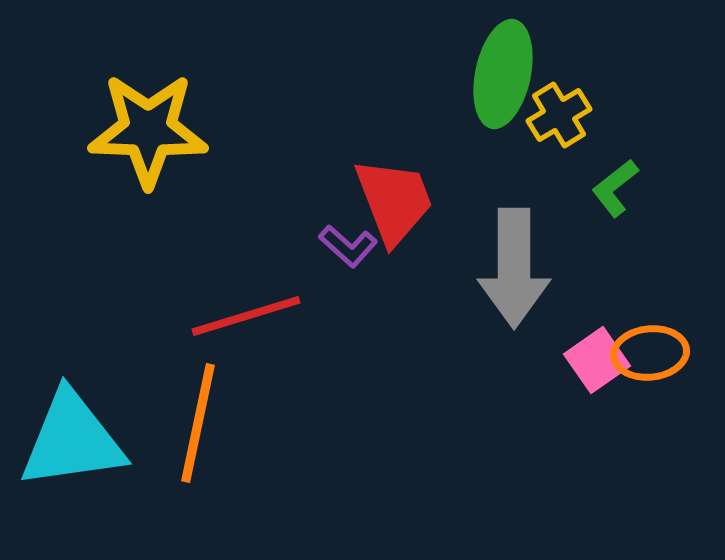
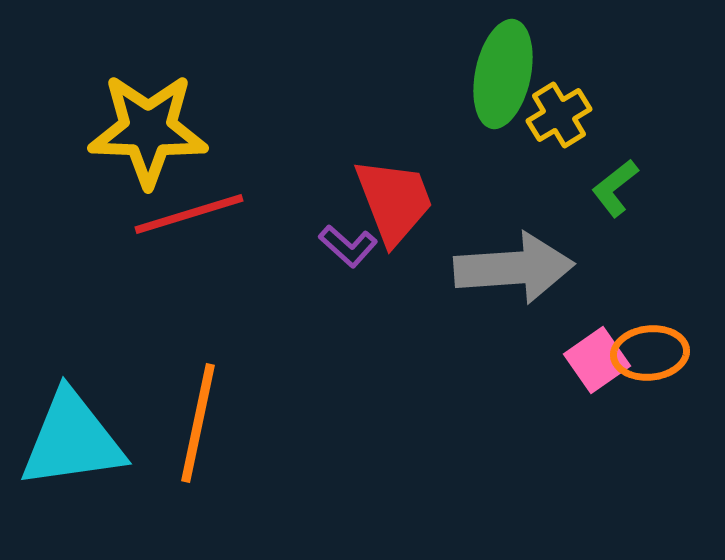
gray arrow: rotated 94 degrees counterclockwise
red line: moved 57 px left, 102 px up
